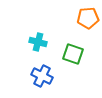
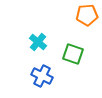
orange pentagon: moved 1 px left, 3 px up
cyan cross: rotated 24 degrees clockwise
